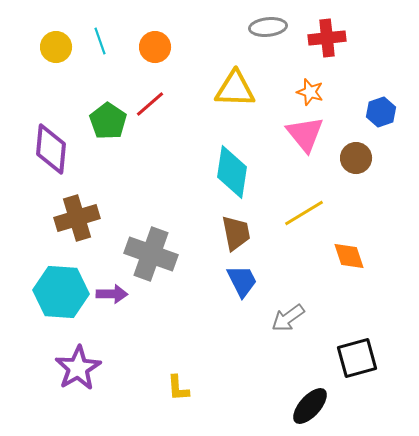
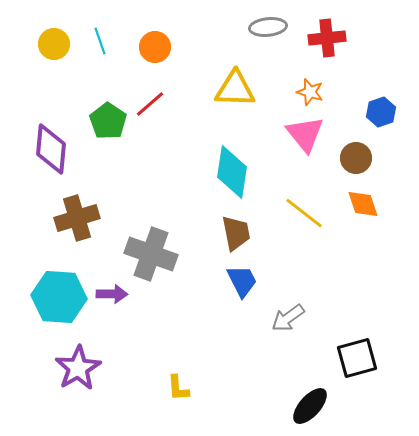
yellow circle: moved 2 px left, 3 px up
yellow line: rotated 69 degrees clockwise
orange diamond: moved 14 px right, 52 px up
cyan hexagon: moved 2 px left, 5 px down
